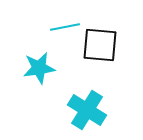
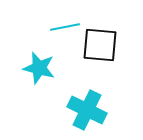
cyan star: rotated 24 degrees clockwise
cyan cross: rotated 6 degrees counterclockwise
